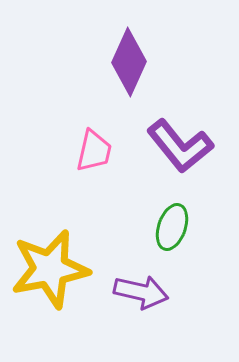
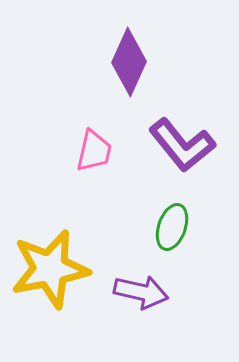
purple L-shape: moved 2 px right, 1 px up
